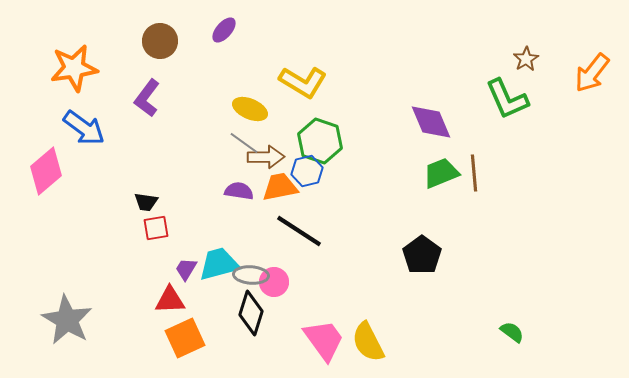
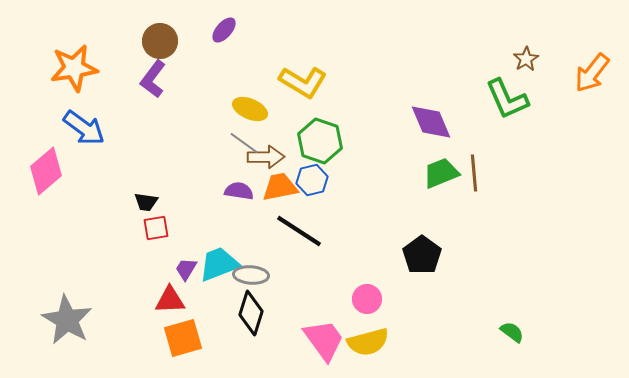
purple L-shape: moved 6 px right, 19 px up
blue hexagon: moved 5 px right, 9 px down
cyan trapezoid: rotated 6 degrees counterclockwise
pink circle: moved 93 px right, 17 px down
orange square: moved 2 px left; rotated 9 degrees clockwise
yellow semicircle: rotated 78 degrees counterclockwise
